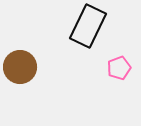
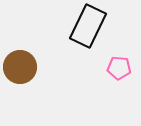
pink pentagon: rotated 25 degrees clockwise
